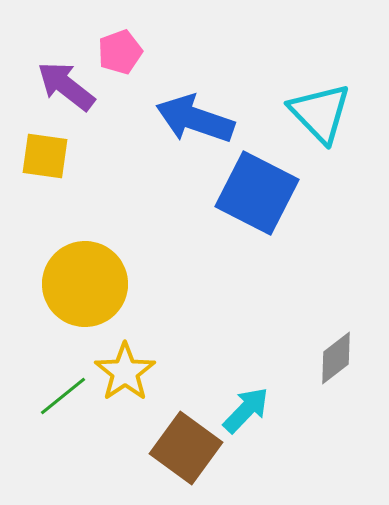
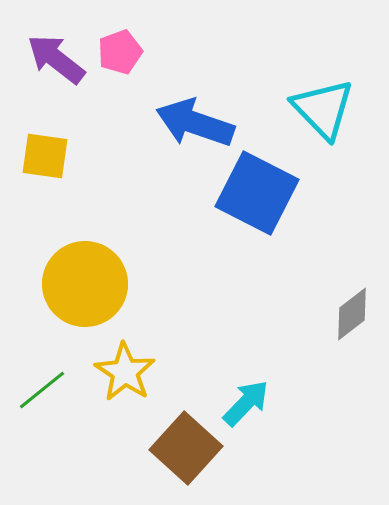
purple arrow: moved 10 px left, 27 px up
cyan triangle: moved 3 px right, 4 px up
blue arrow: moved 4 px down
gray diamond: moved 16 px right, 44 px up
yellow star: rotated 4 degrees counterclockwise
green line: moved 21 px left, 6 px up
cyan arrow: moved 7 px up
brown square: rotated 6 degrees clockwise
